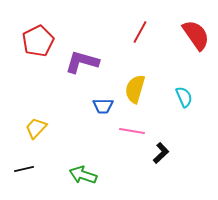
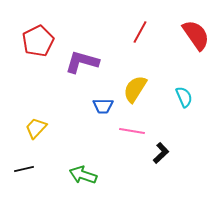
yellow semicircle: rotated 16 degrees clockwise
